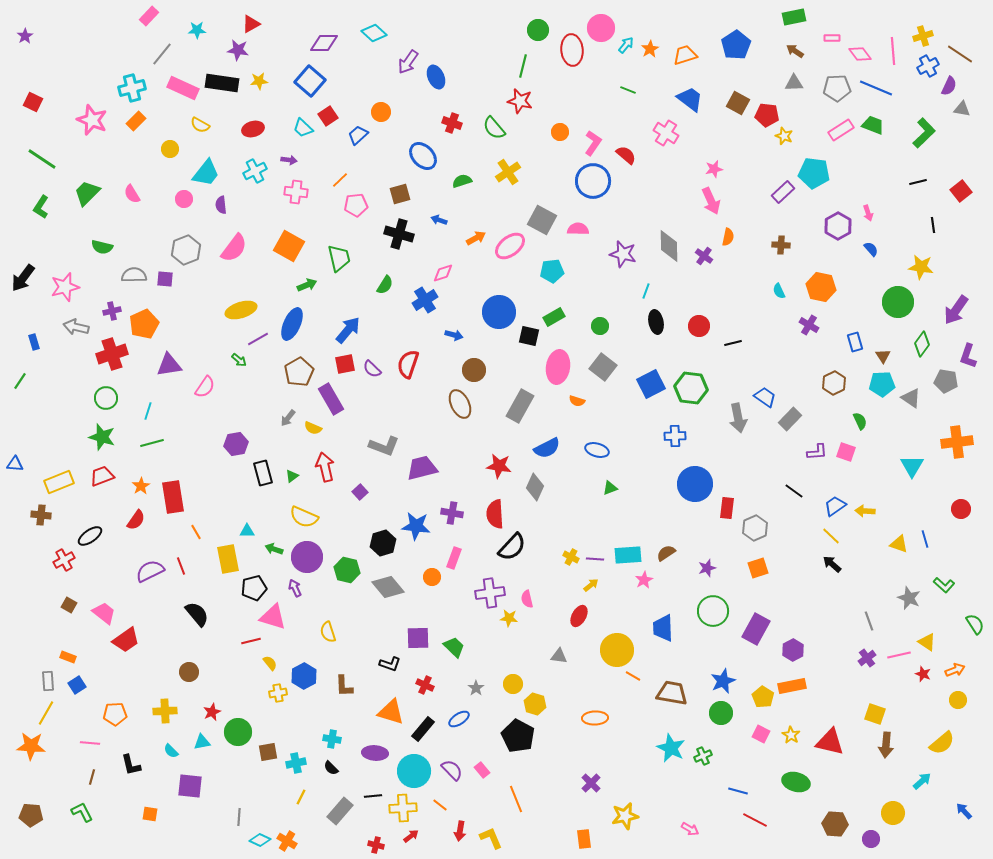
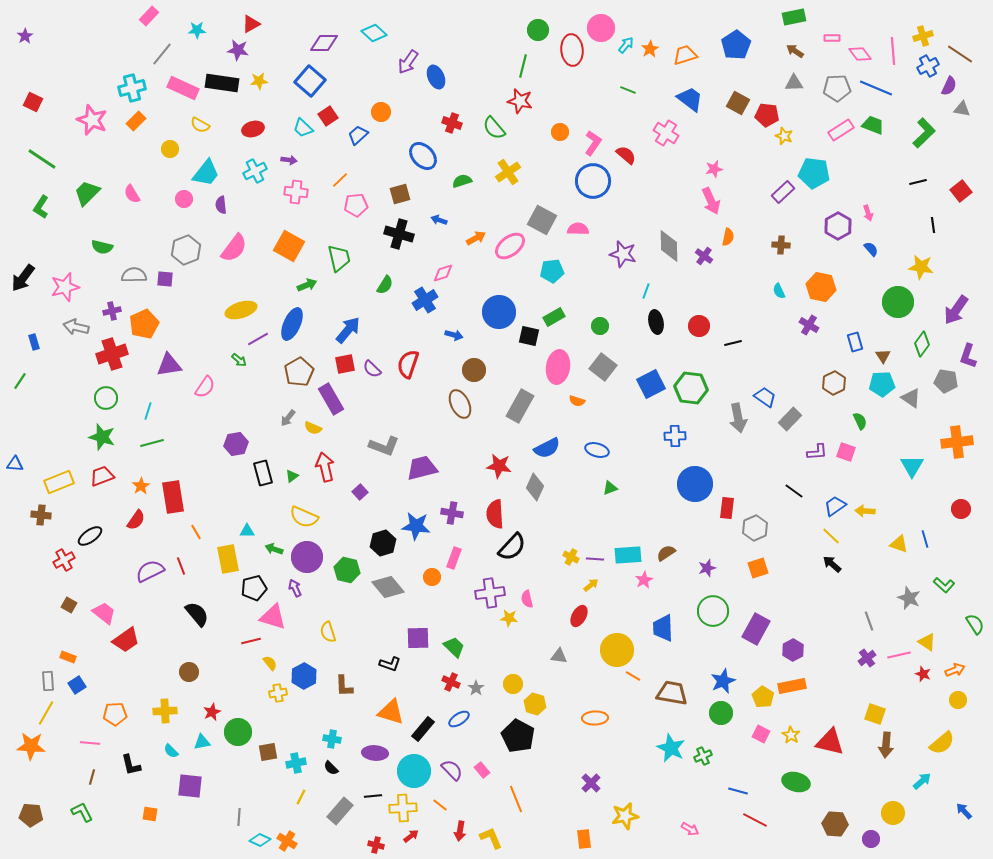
red cross at (425, 685): moved 26 px right, 3 px up
